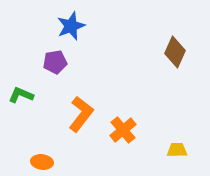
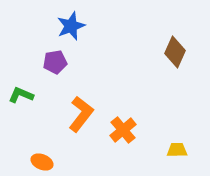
orange ellipse: rotated 15 degrees clockwise
